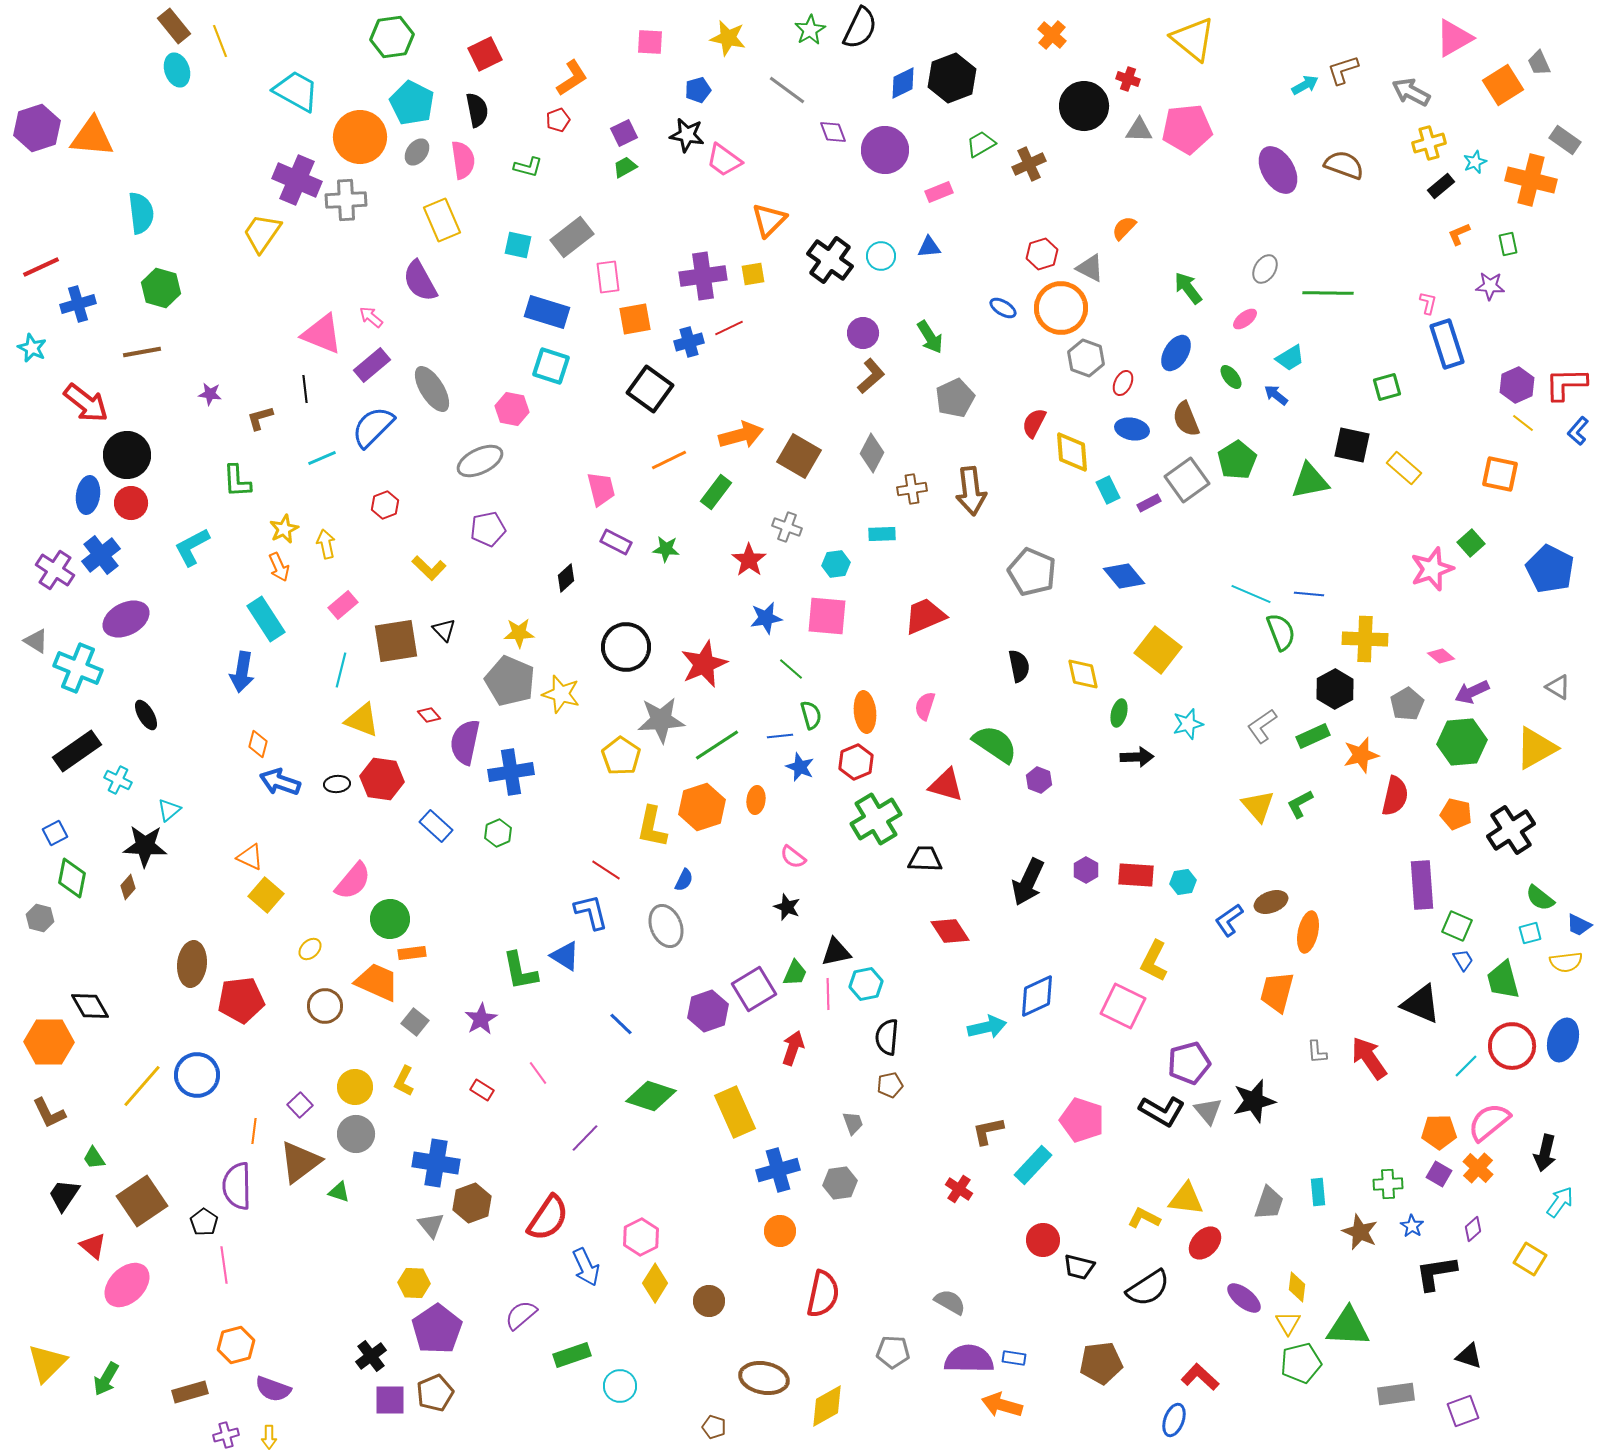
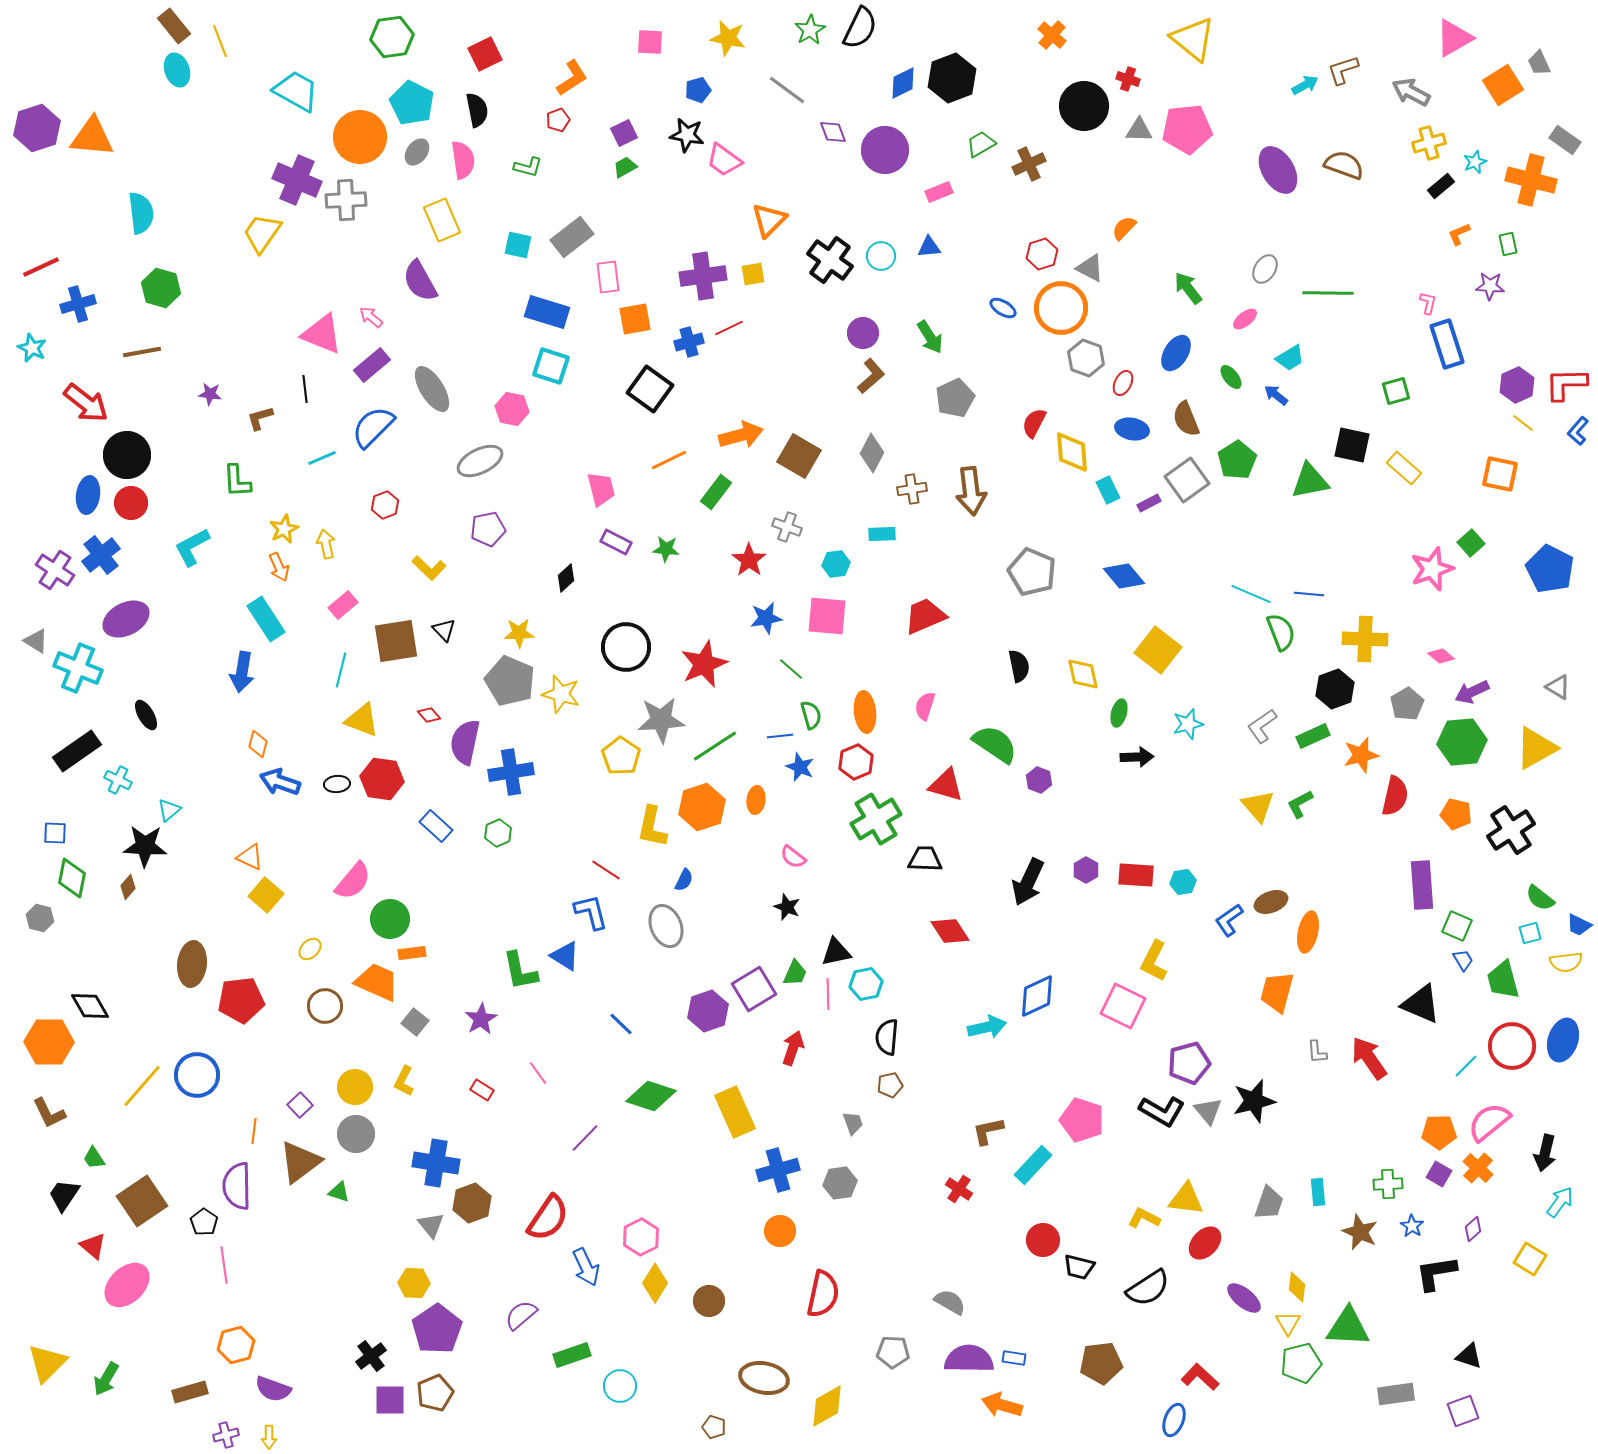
green square at (1387, 387): moved 9 px right, 4 px down
black hexagon at (1335, 689): rotated 9 degrees clockwise
green line at (717, 745): moved 2 px left, 1 px down
blue square at (55, 833): rotated 30 degrees clockwise
